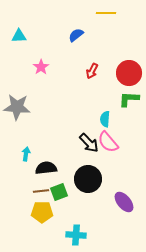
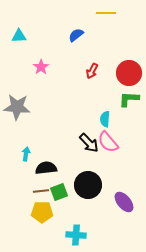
black circle: moved 6 px down
